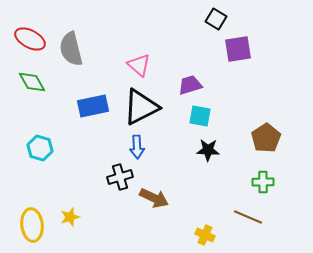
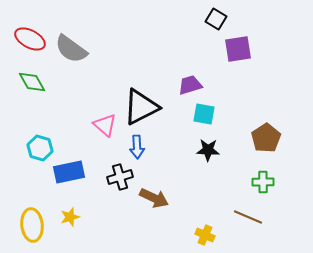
gray semicircle: rotated 40 degrees counterclockwise
pink triangle: moved 34 px left, 60 px down
blue rectangle: moved 24 px left, 66 px down
cyan square: moved 4 px right, 2 px up
